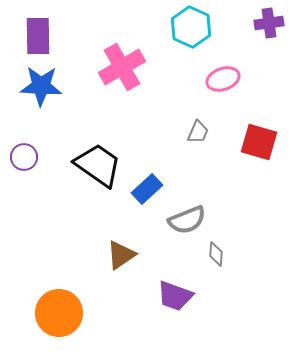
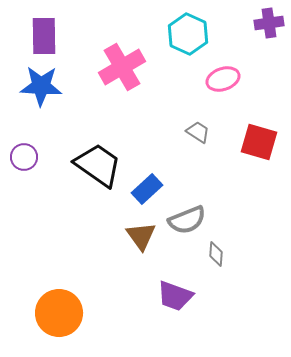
cyan hexagon: moved 3 px left, 7 px down
purple rectangle: moved 6 px right
gray trapezoid: rotated 80 degrees counterclockwise
brown triangle: moved 20 px right, 19 px up; rotated 32 degrees counterclockwise
